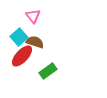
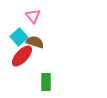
green rectangle: moved 2 px left, 11 px down; rotated 54 degrees counterclockwise
